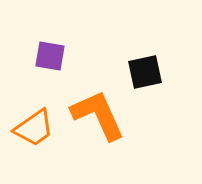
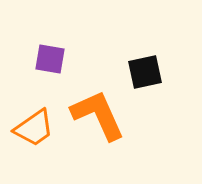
purple square: moved 3 px down
